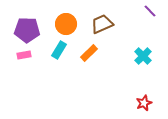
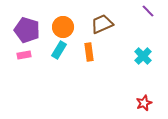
purple line: moved 2 px left
orange circle: moved 3 px left, 3 px down
purple pentagon: rotated 15 degrees clockwise
orange rectangle: moved 1 px up; rotated 54 degrees counterclockwise
